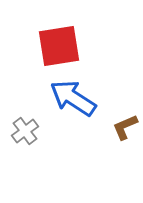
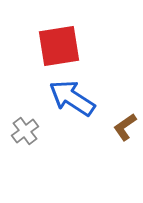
blue arrow: moved 1 px left
brown L-shape: rotated 12 degrees counterclockwise
